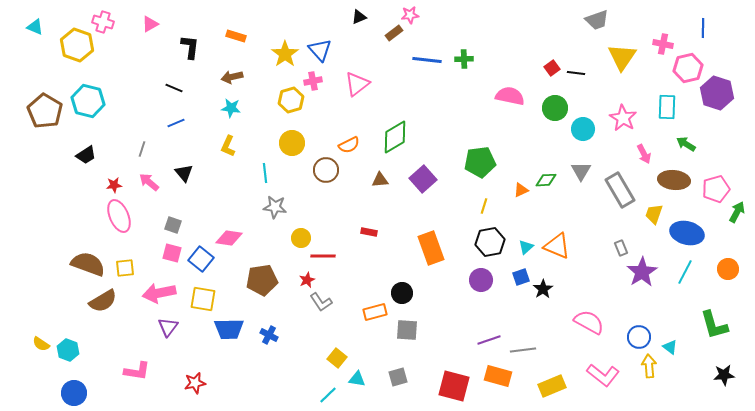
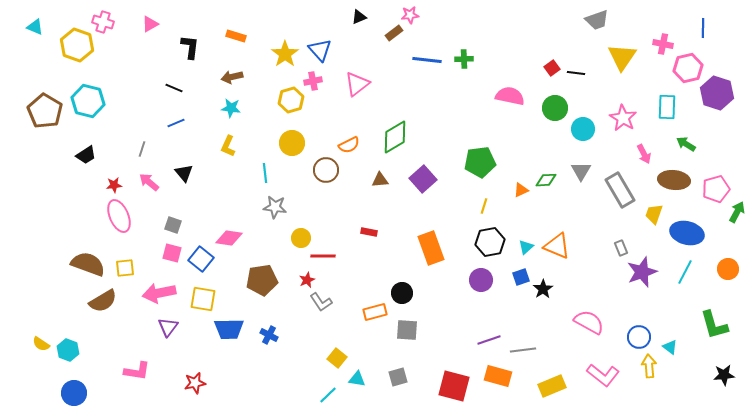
purple star at (642, 272): rotated 12 degrees clockwise
